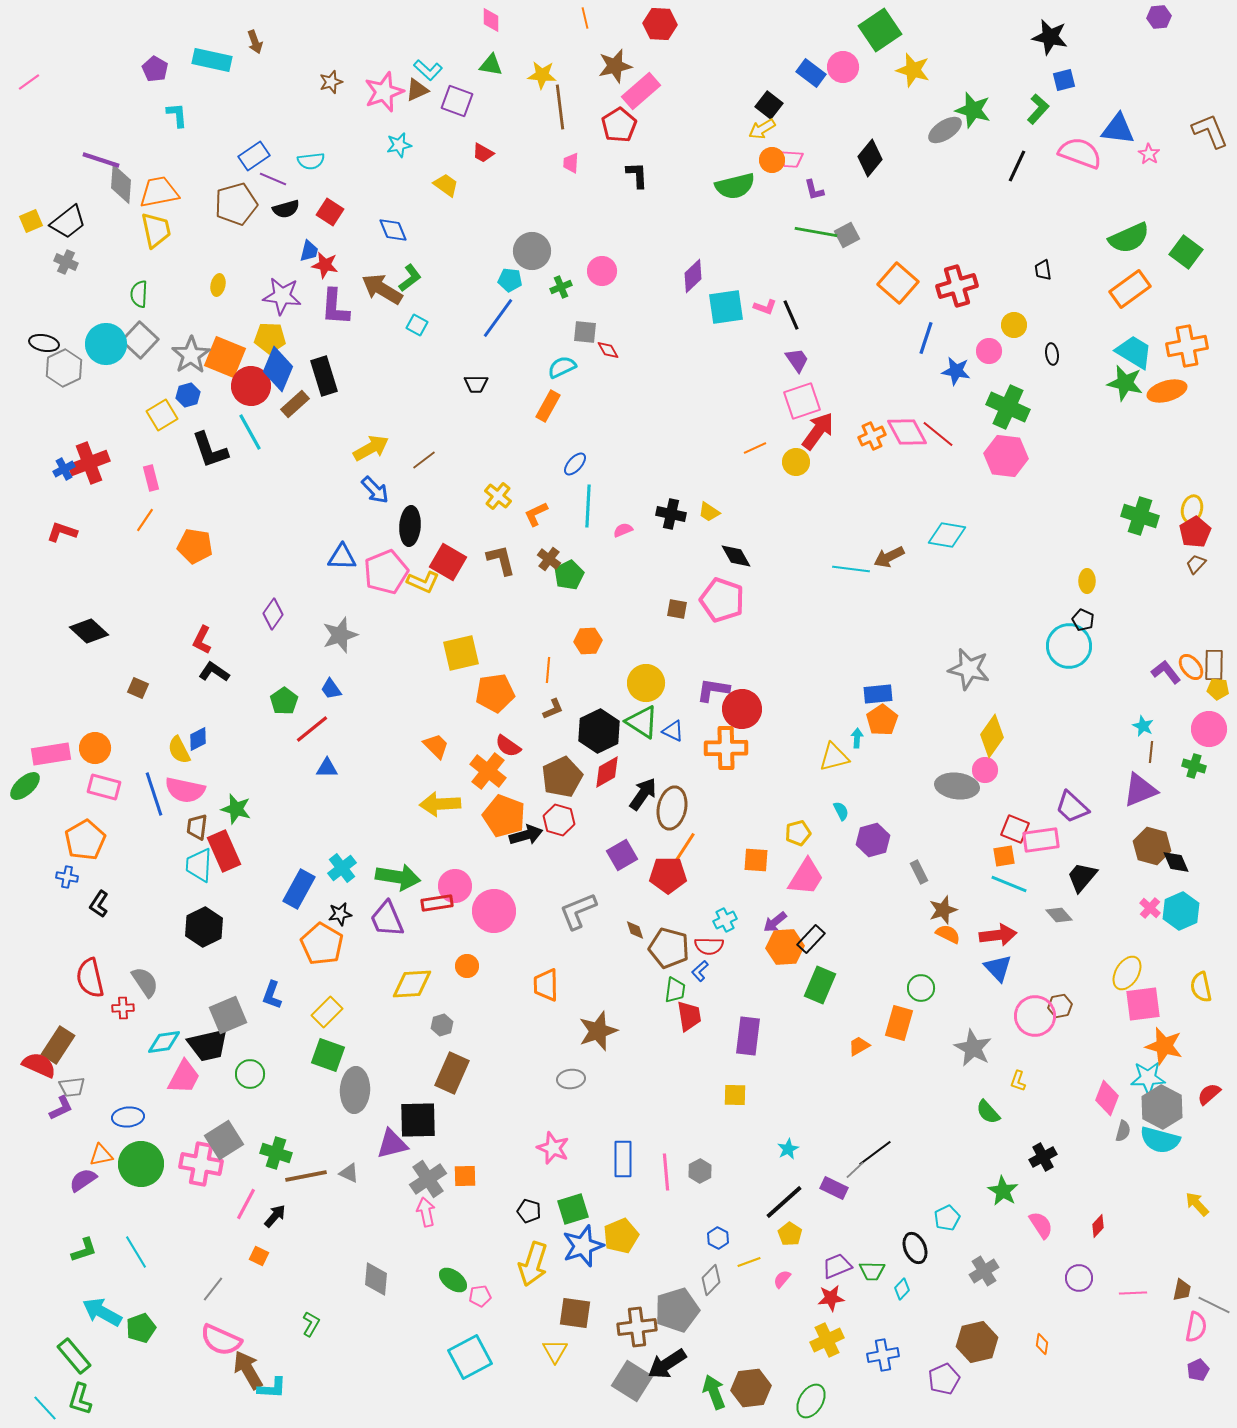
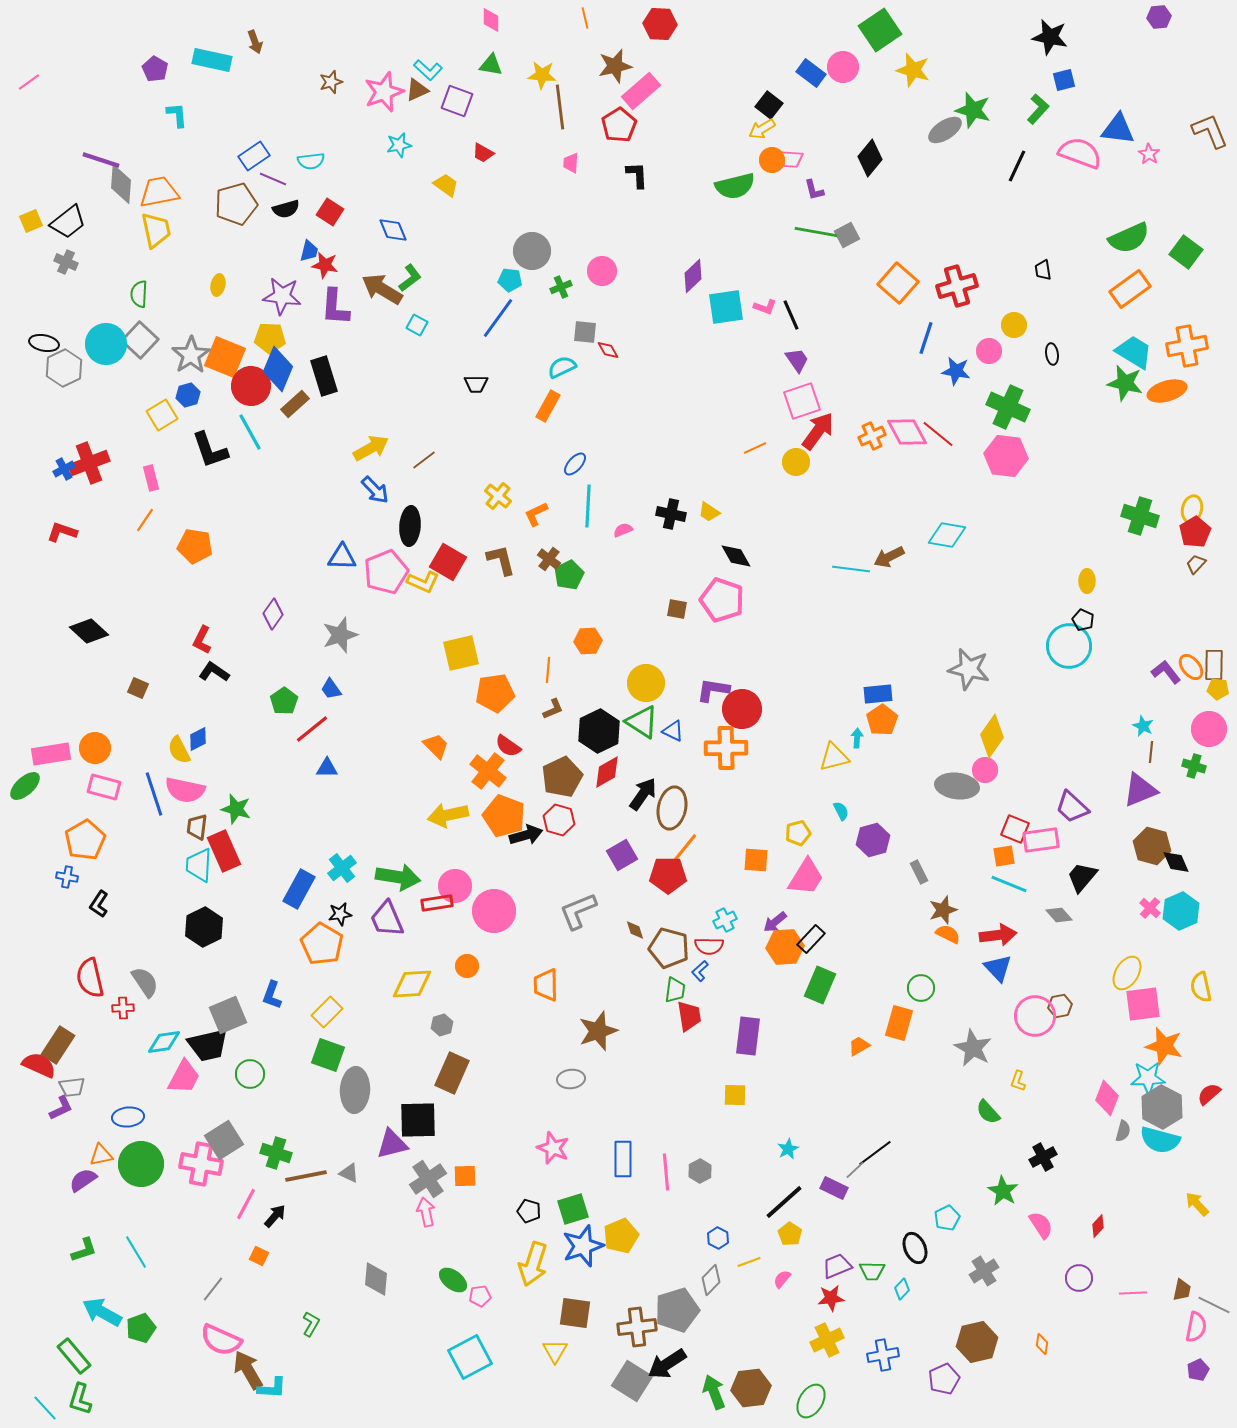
yellow arrow at (440, 804): moved 8 px right, 11 px down; rotated 9 degrees counterclockwise
orange line at (683, 850): rotated 6 degrees clockwise
